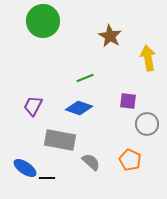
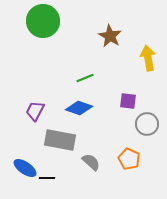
purple trapezoid: moved 2 px right, 5 px down
orange pentagon: moved 1 px left, 1 px up
